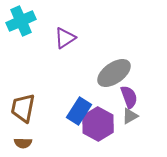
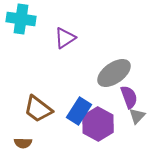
cyan cross: moved 2 px up; rotated 32 degrees clockwise
brown trapezoid: moved 15 px right, 1 px down; rotated 64 degrees counterclockwise
gray triangle: moved 7 px right; rotated 18 degrees counterclockwise
